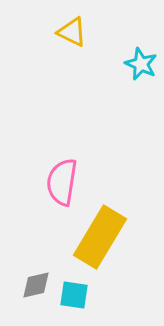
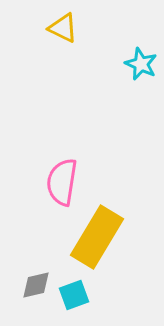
yellow triangle: moved 9 px left, 4 px up
yellow rectangle: moved 3 px left
cyan square: rotated 28 degrees counterclockwise
